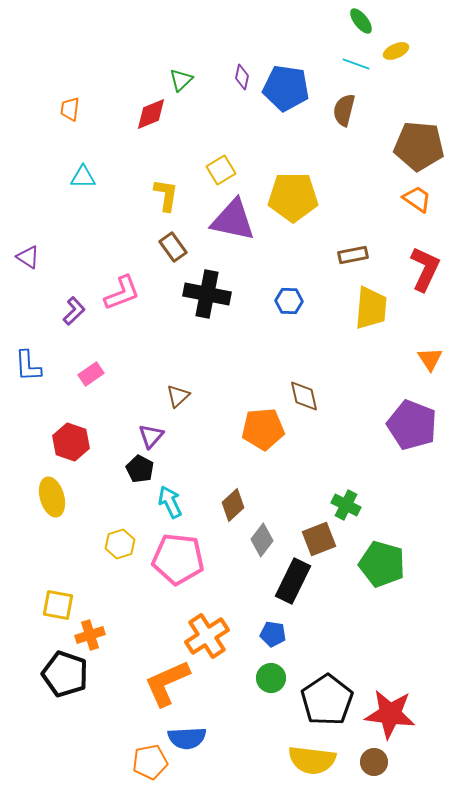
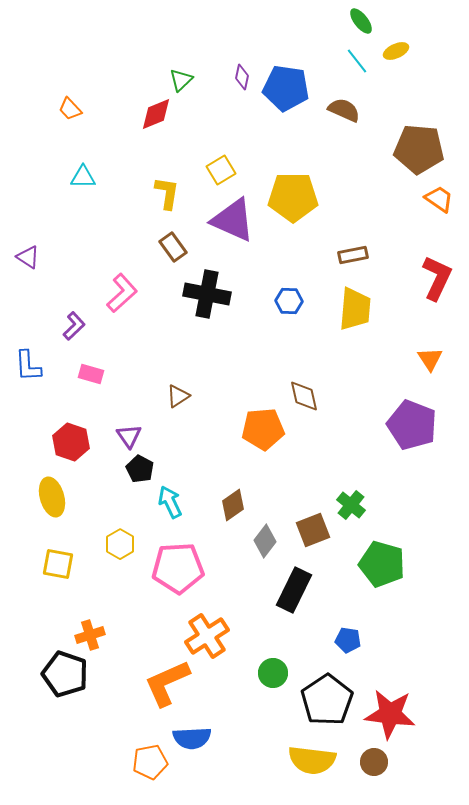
cyan line at (356, 64): moved 1 px right, 3 px up; rotated 32 degrees clockwise
orange trapezoid at (70, 109): rotated 50 degrees counterclockwise
brown semicircle at (344, 110): rotated 100 degrees clockwise
red diamond at (151, 114): moved 5 px right
brown pentagon at (419, 146): moved 3 px down
yellow L-shape at (166, 195): moved 1 px right, 2 px up
orange trapezoid at (417, 199): moved 22 px right
purple triangle at (233, 220): rotated 12 degrees clockwise
red L-shape at (425, 269): moved 12 px right, 9 px down
pink L-shape at (122, 293): rotated 21 degrees counterclockwise
yellow trapezoid at (371, 308): moved 16 px left, 1 px down
purple L-shape at (74, 311): moved 15 px down
pink rectangle at (91, 374): rotated 50 degrees clockwise
brown triangle at (178, 396): rotated 10 degrees clockwise
purple triangle at (151, 436): moved 22 px left; rotated 16 degrees counterclockwise
brown diamond at (233, 505): rotated 8 degrees clockwise
green cross at (346, 505): moved 5 px right; rotated 12 degrees clockwise
brown square at (319, 539): moved 6 px left, 9 px up
gray diamond at (262, 540): moved 3 px right, 1 px down
yellow hexagon at (120, 544): rotated 12 degrees counterclockwise
pink pentagon at (178, 559): moved 9 px down; rotated 9 degrees counterclockwise
black rectangle at (293, 581): moved 1 px right, 9 px down
yellow square at (58, 605): moved 41 px up
blue pentagon at (273, 634): moved 75 px right, 6 px down
green circle at (271, 678): moved 2 px right, 5 px up
blue semicircle at (187, 738): moved 5 px right
